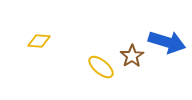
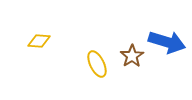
yellow ellipse: moved 4 px left, 3 px up; rotated 24 degrees clockwise
